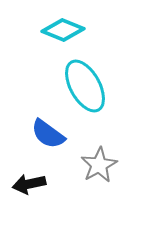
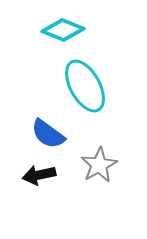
black arrow: moved 10 px right, 9 px up
